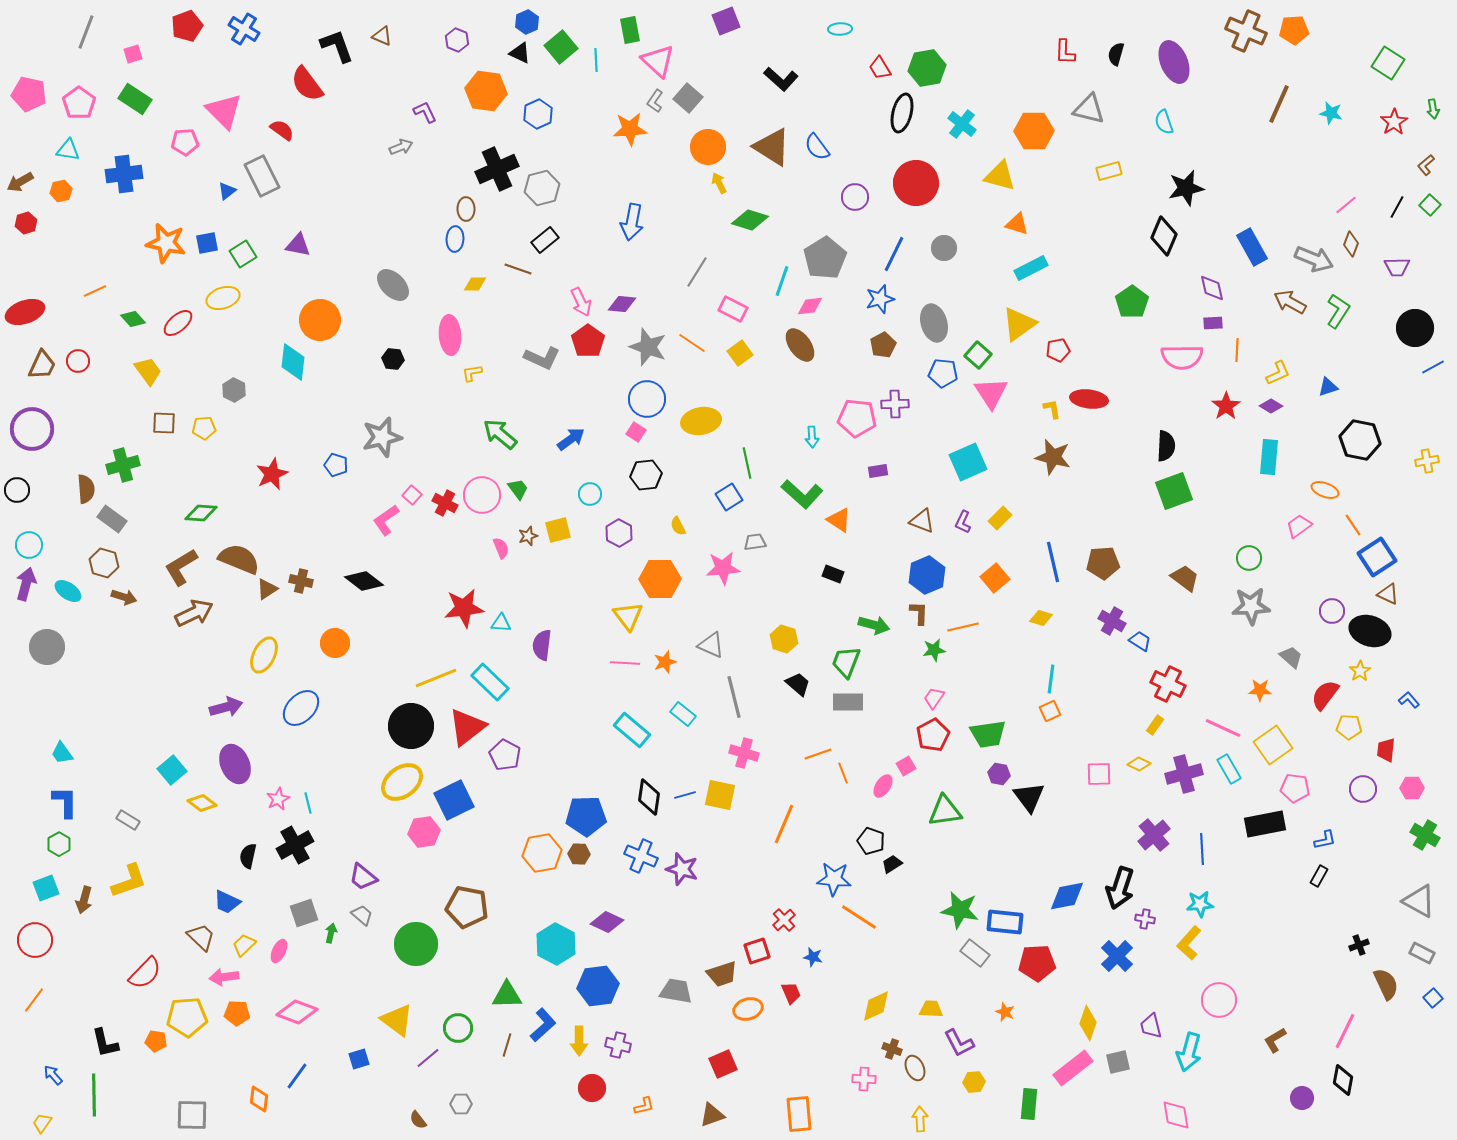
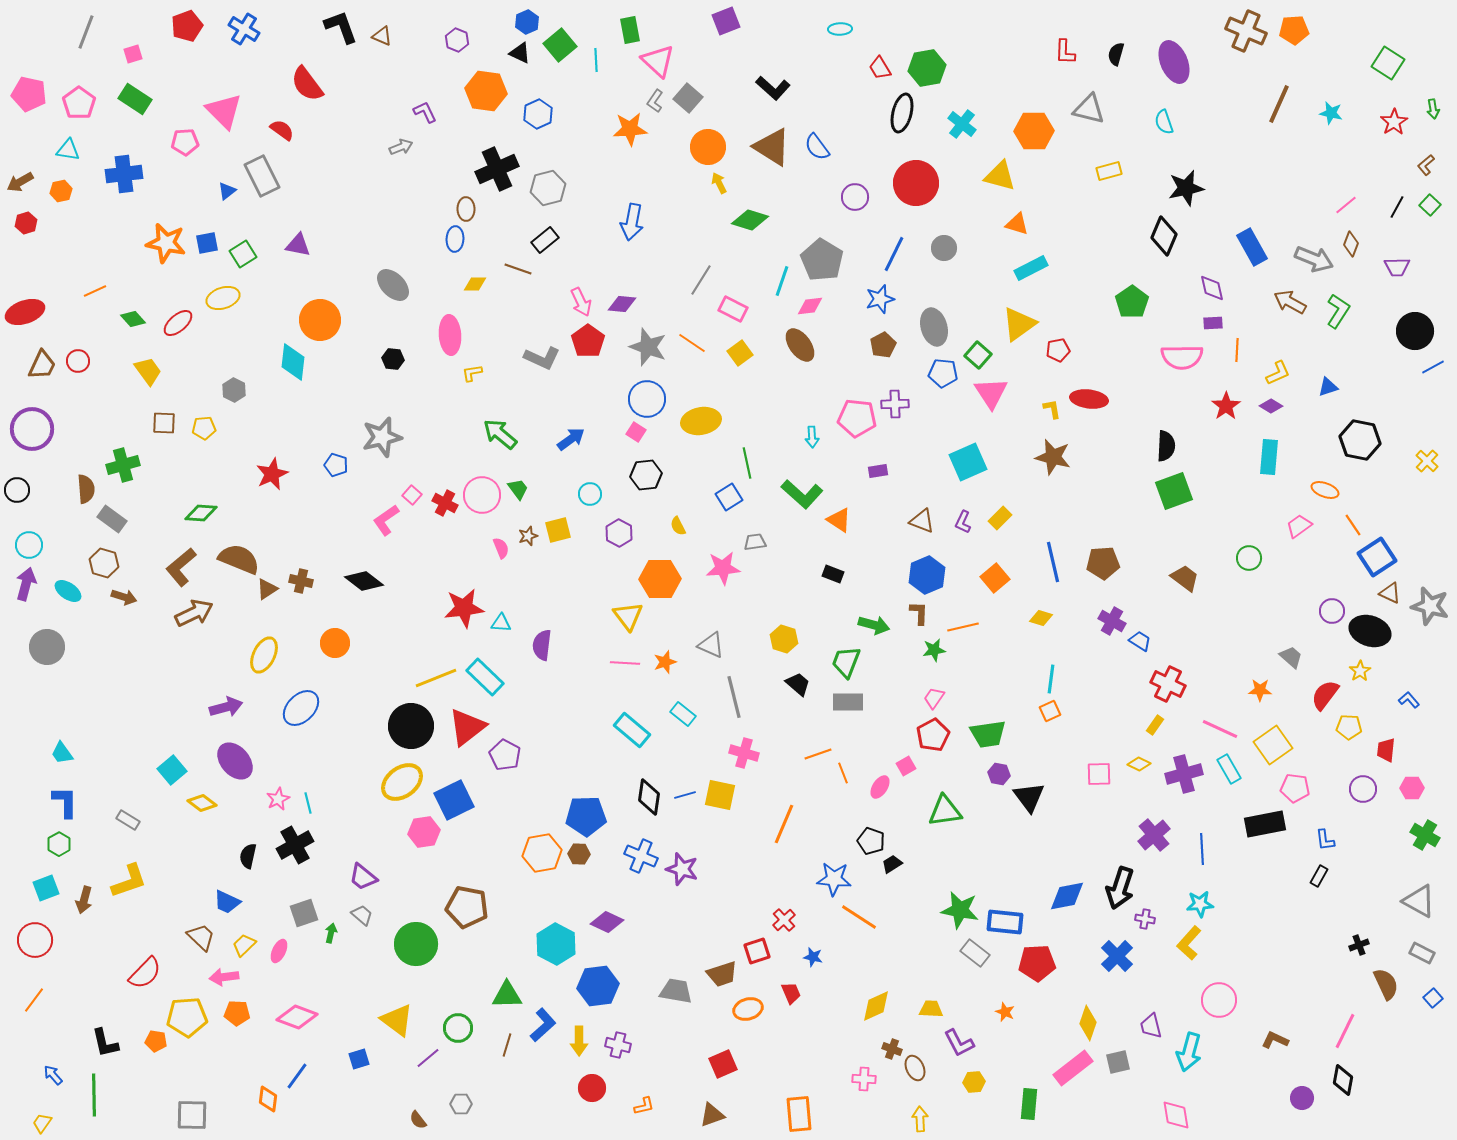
black L-shape at (337, 46): moved 4 px right, 19 px up
green square at (561, 47): moved 1 px left, 2 px up
black L-shape at (781, 79): moved 8 px left, 9 px down
gray hexagon at (542, 188): moved 6 px right
gray pentagon at (825, 258): moved 3 px left, 2 px down; rotated 9 degrees counterclockwise
gray line at (697, 272): moved 4 px right, 8 px down
gray ellipse at (934, 323): moved 4 px down
black circle at (1415, 328): moved 3 px down
yellow cross at (1427, 461): rotated 35 degrees counterclockwise
brown L-shape at (181, 567): rotated 9 degrees counterclockwise
brown triangle at (1388, 594): moved 2 px right, 1 px up
gray star at (1251, 606): moved 179 px right; rotated 18 degrees clockwise
cyan rectangle at (490, 682): moved 5 px left, 5 px up
pink line at (1223, 728): moved 3 px left, 1 px down
purple ellipse at (235, 764): moved 3 px up; rotated 18 degrees counterclockwise
pink ellipse at (883, 786): moved 3 px left, 1 px down
blue L-shape at (1325, 840): rotated 95 degrees clockwise
pink diamond at (297, 1012): moved 5 px down
brown L-shape at (1275, 1040): rotated 56 degrees clockwise
orange diamond at (259, 1099): moved 9 px right
